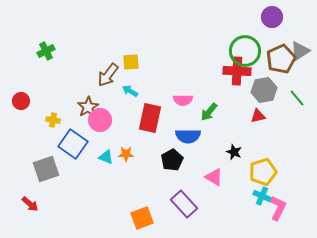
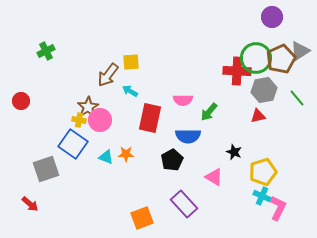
green circle: moved 11 px right, 7 px down
yellow cross: moved 26 px right
